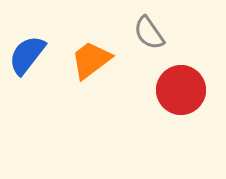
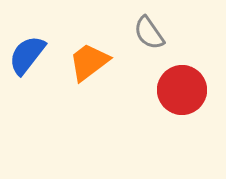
orange trapezoid: moved 2 px left, 2 px down
red circle: moved 1 px right
